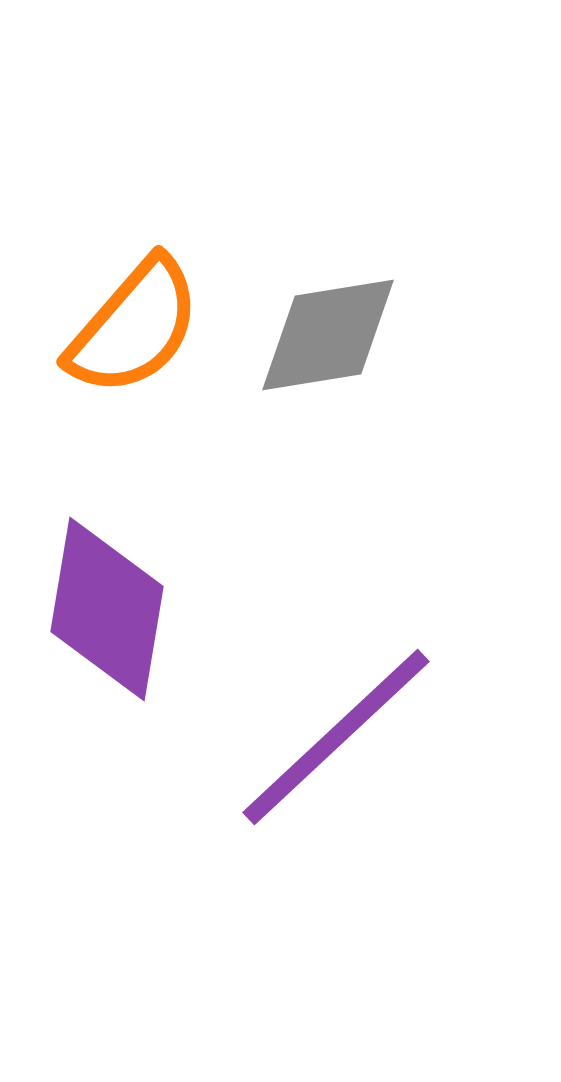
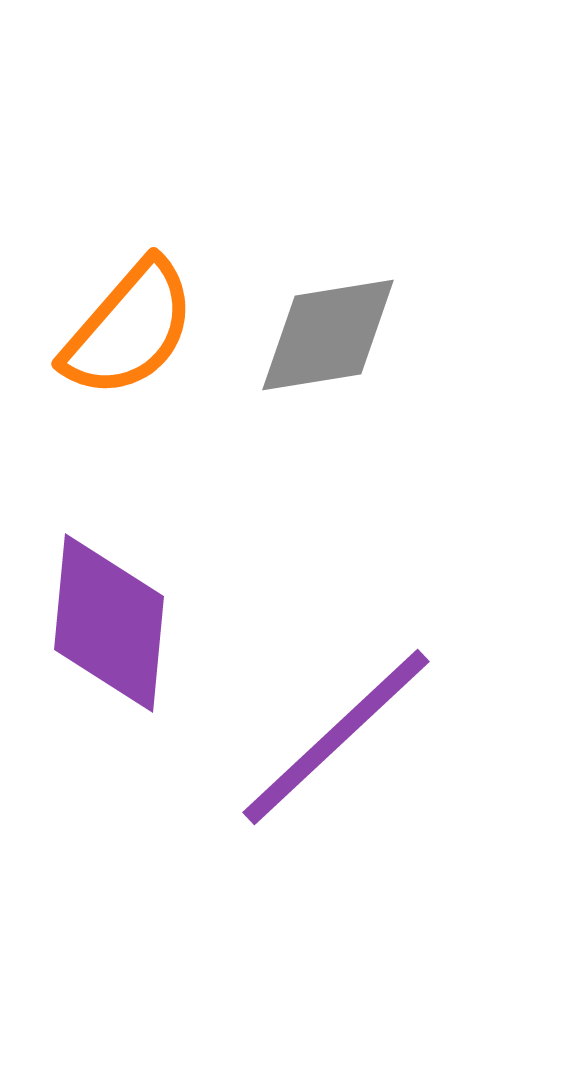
orange semicircle: moved 5 px left, 2 px down
purple diamond: moved 2 px right, 14 px down; rotated 4 degrees counterclockwise
